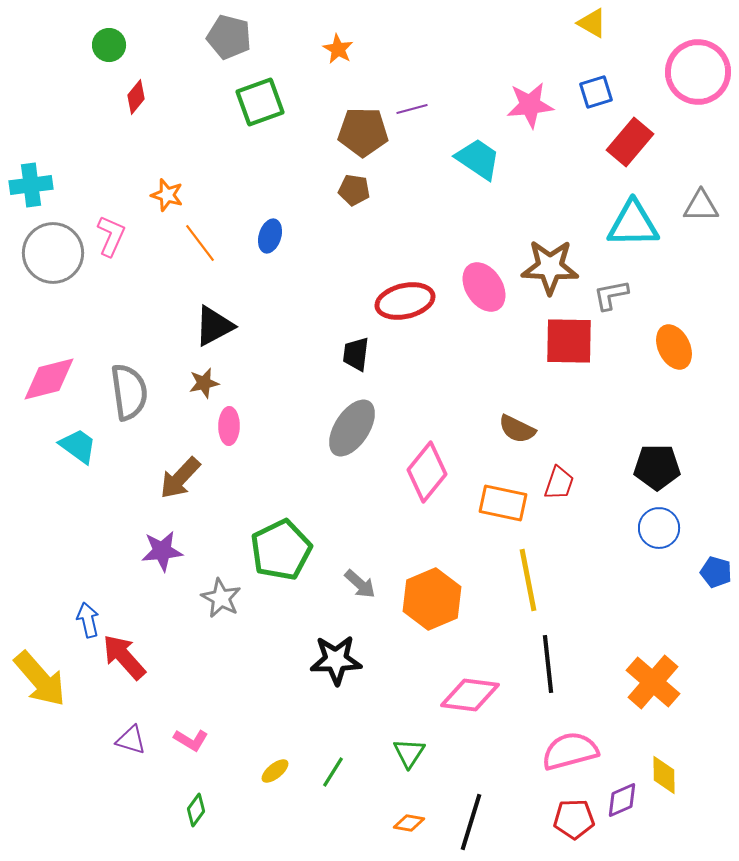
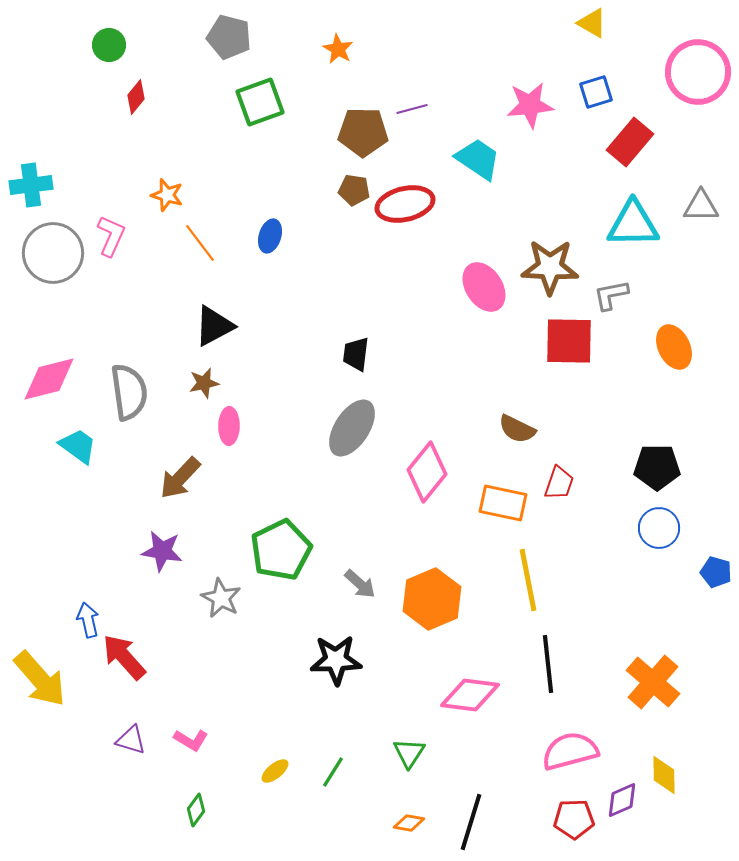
red ellipse at (405, 301): moved 97 px up
purple star at (162, 551): rotated 15 degrees clockwise
